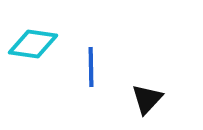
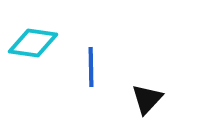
cyan diamond: moved 1 px up
